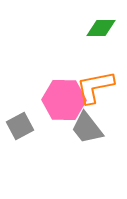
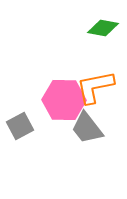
green diamond: moved 2 px right; rotated 12 degrees clockwise
